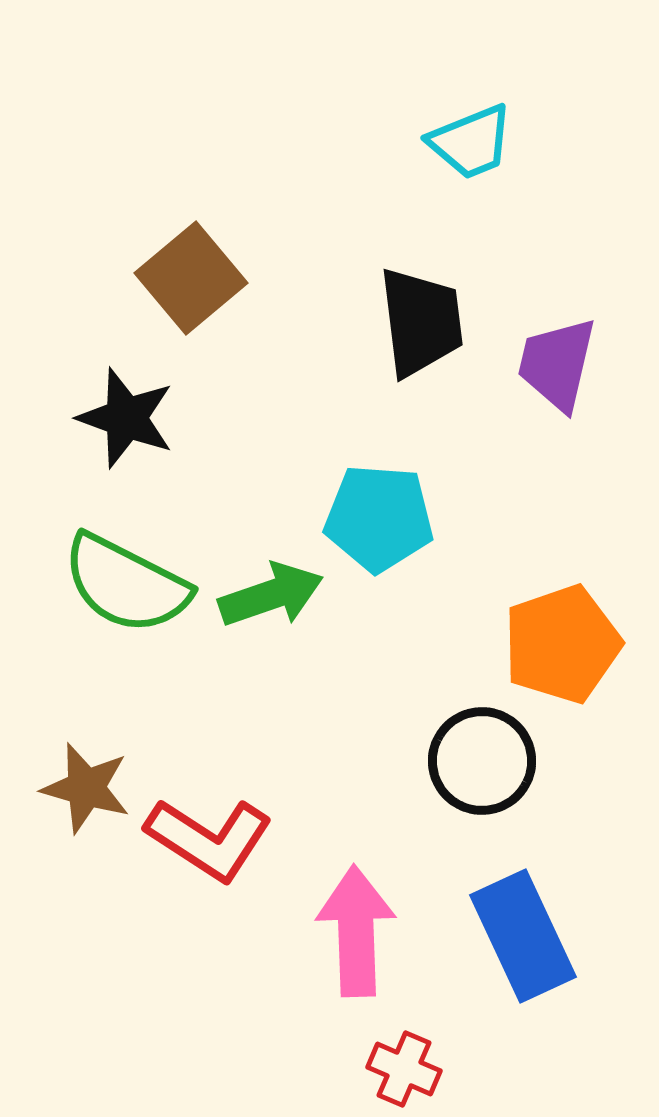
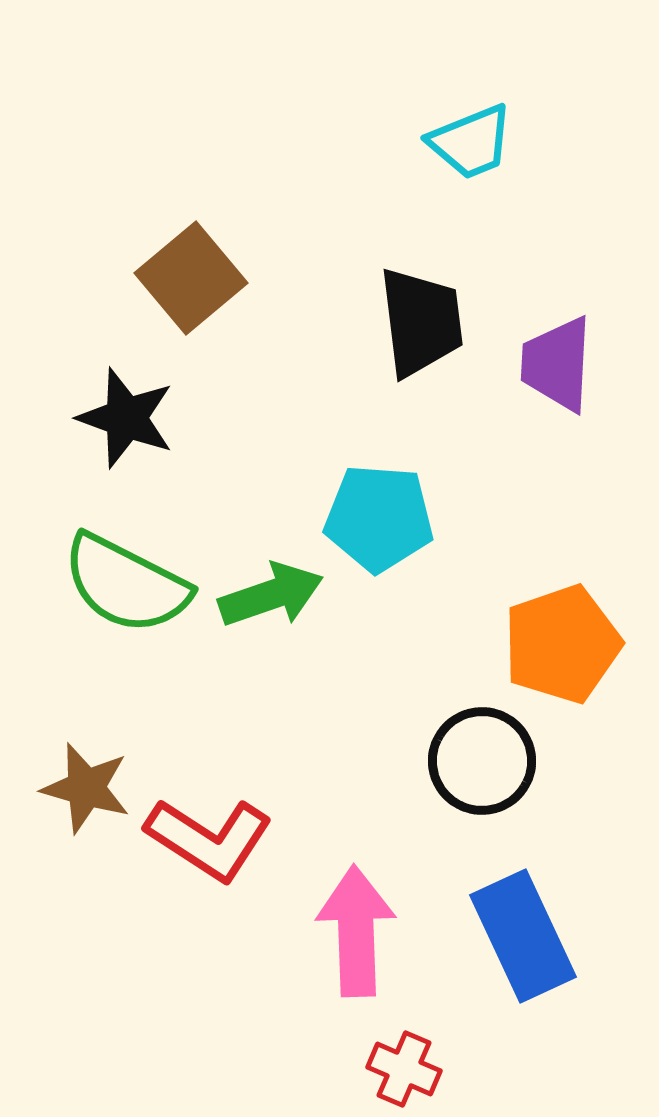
purple trapezoid: rotated 10 degrees counterclockwise
